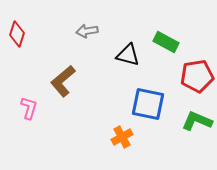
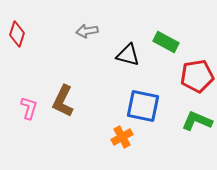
brown L-shape: moved 20 px down; rotated 24 degrees counterclockwise
blue square: moved 5 px left, 2 px down
